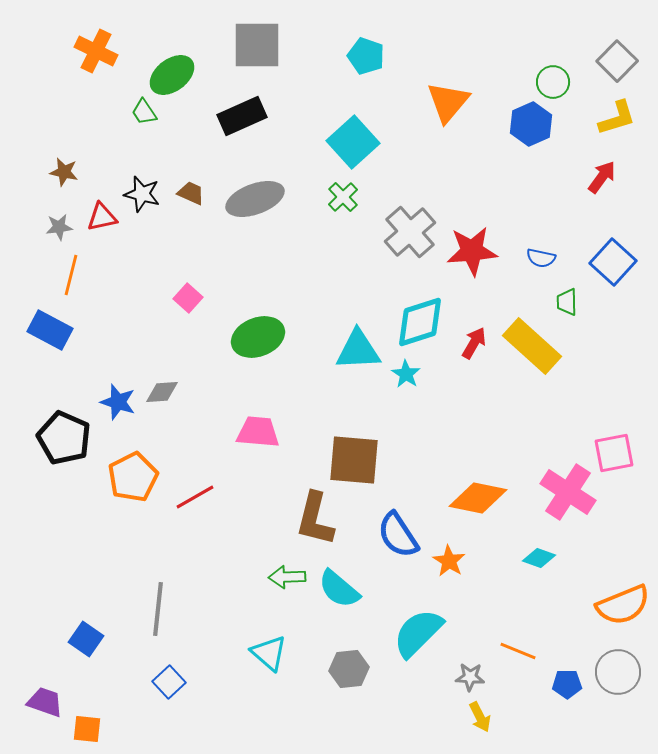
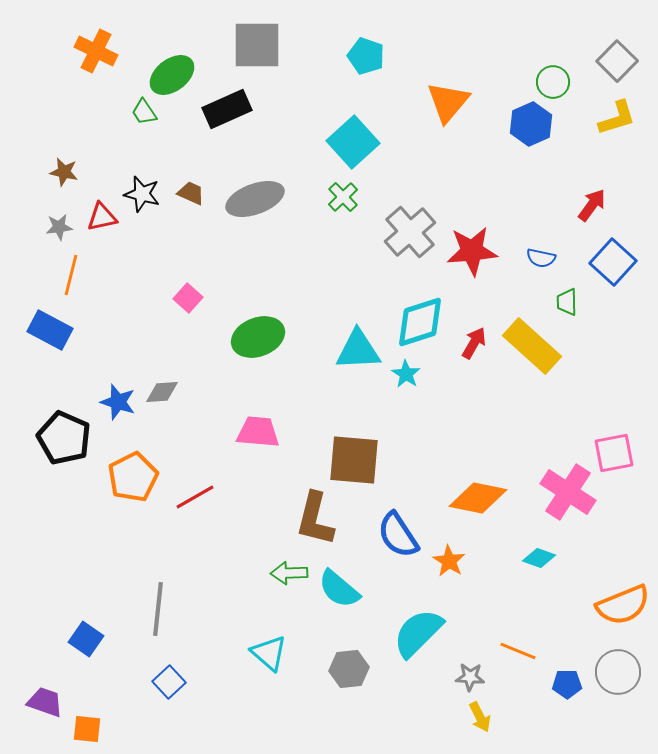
black rectangle at (242, 116): moved 15 px left, 7 px up
red arrow at (602, 177): moved 10 px left, 28 px down
green arrow at (287, 577): moved 2 px right, 4 px up
